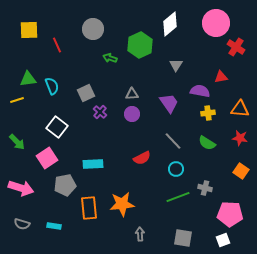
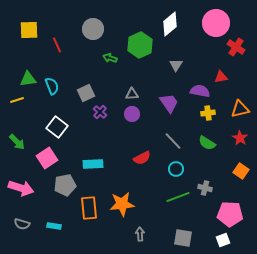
orange triangle at (240, 109): rotated 18 degrees counterclockwise
red star at (240, 138): rotated 21 degrees clockwise
